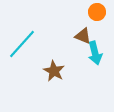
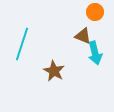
orange circle: moved 2 px left
cyan line: rotated 24 degrees counterclockwise
